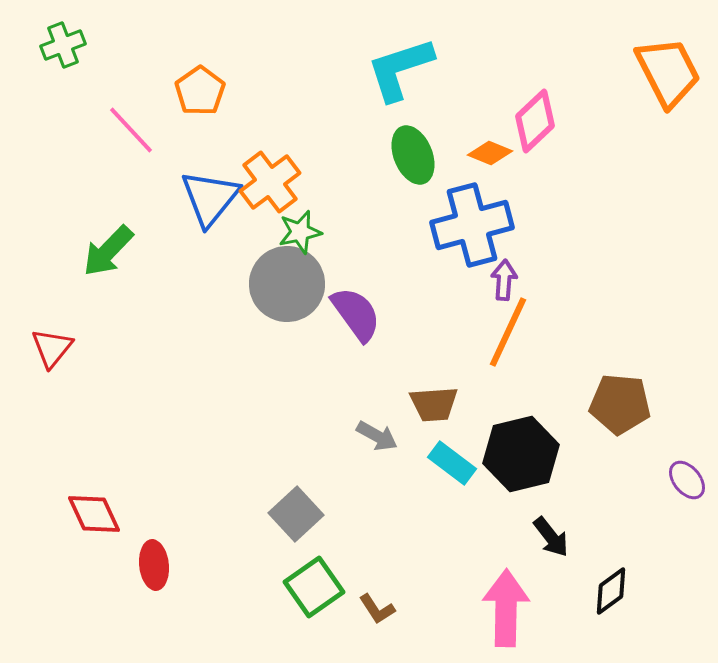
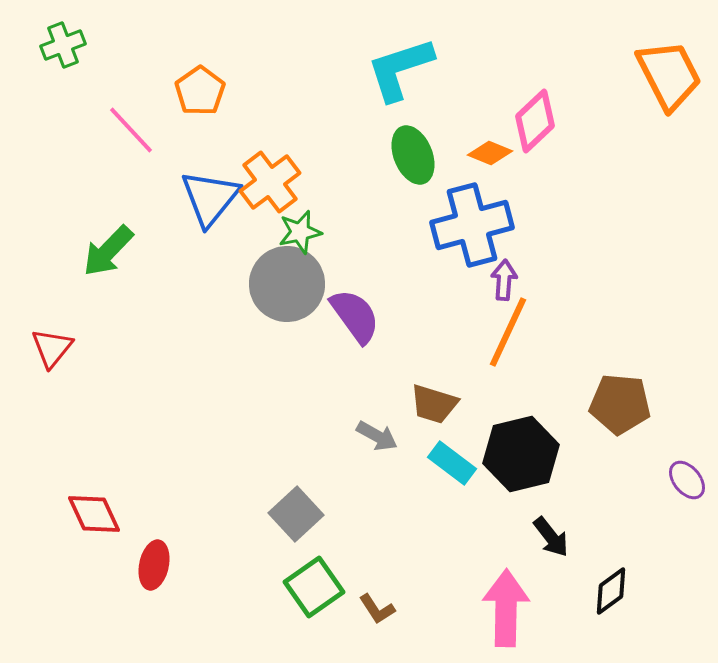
orange trapezoid: moved 1 px right, 3 px down
purple semicircle: moved 1 px left, 2 px down
brown trapezoid: rotated 21 degrees clockwise
red ellipse: rotated 18 degrees clockwise
